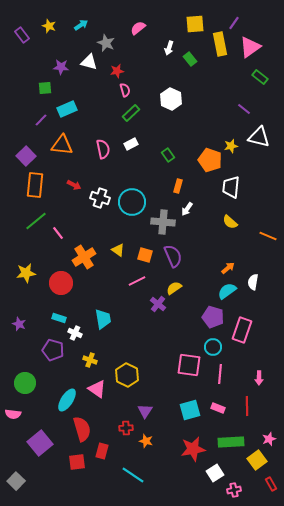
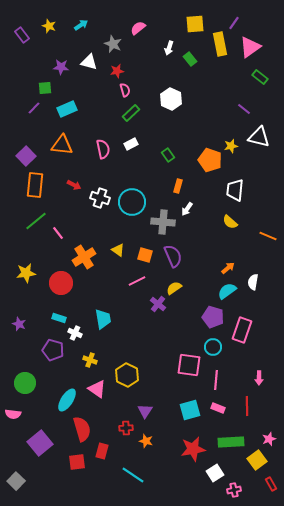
gray star at (106, 43): moved 7 px right, 1 px down
purple line at (41, 120): moved 7 px left, 12 px up
white trapezoid at (231, 187): moved 4 px right, 3 px down
pink line at (220, 374): moved 4 px left, 6 px down
